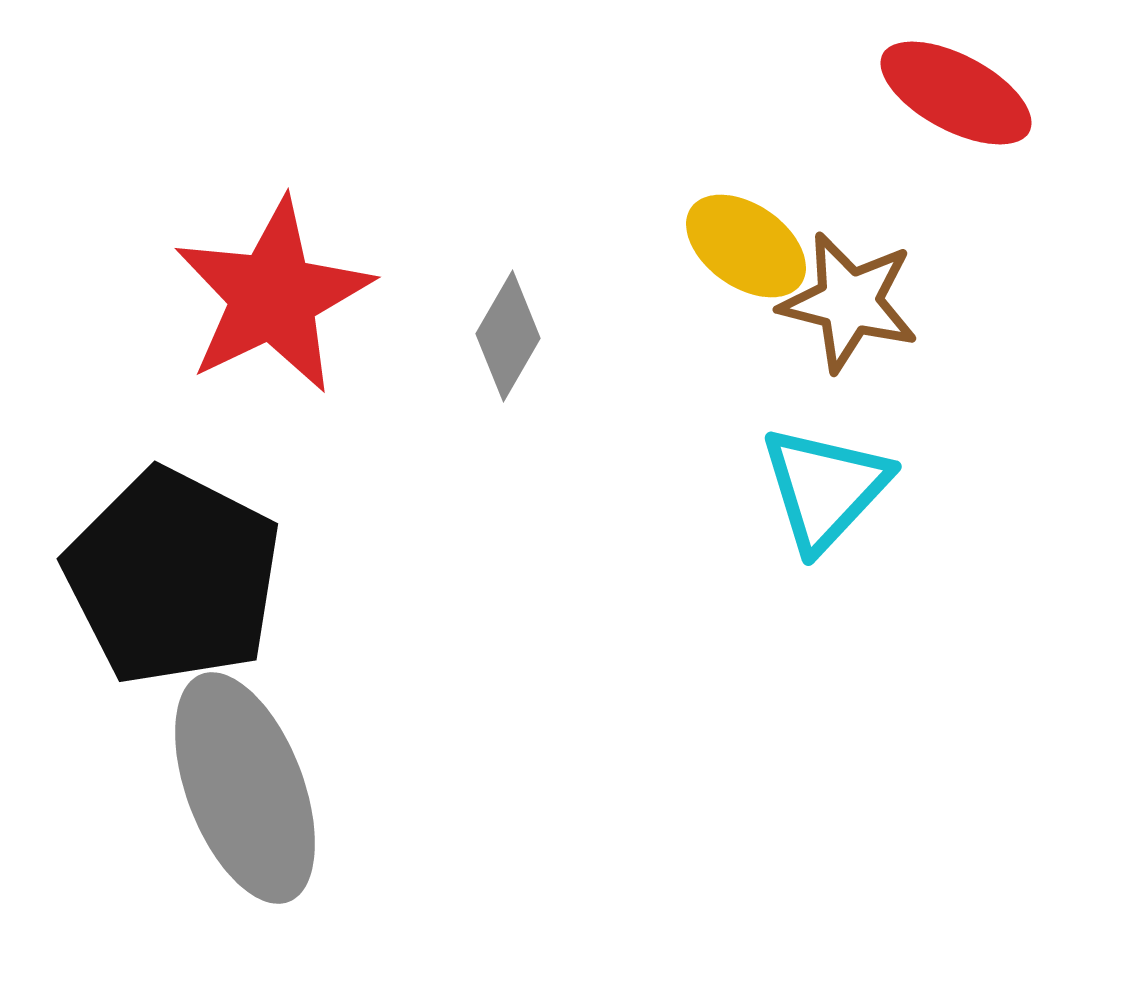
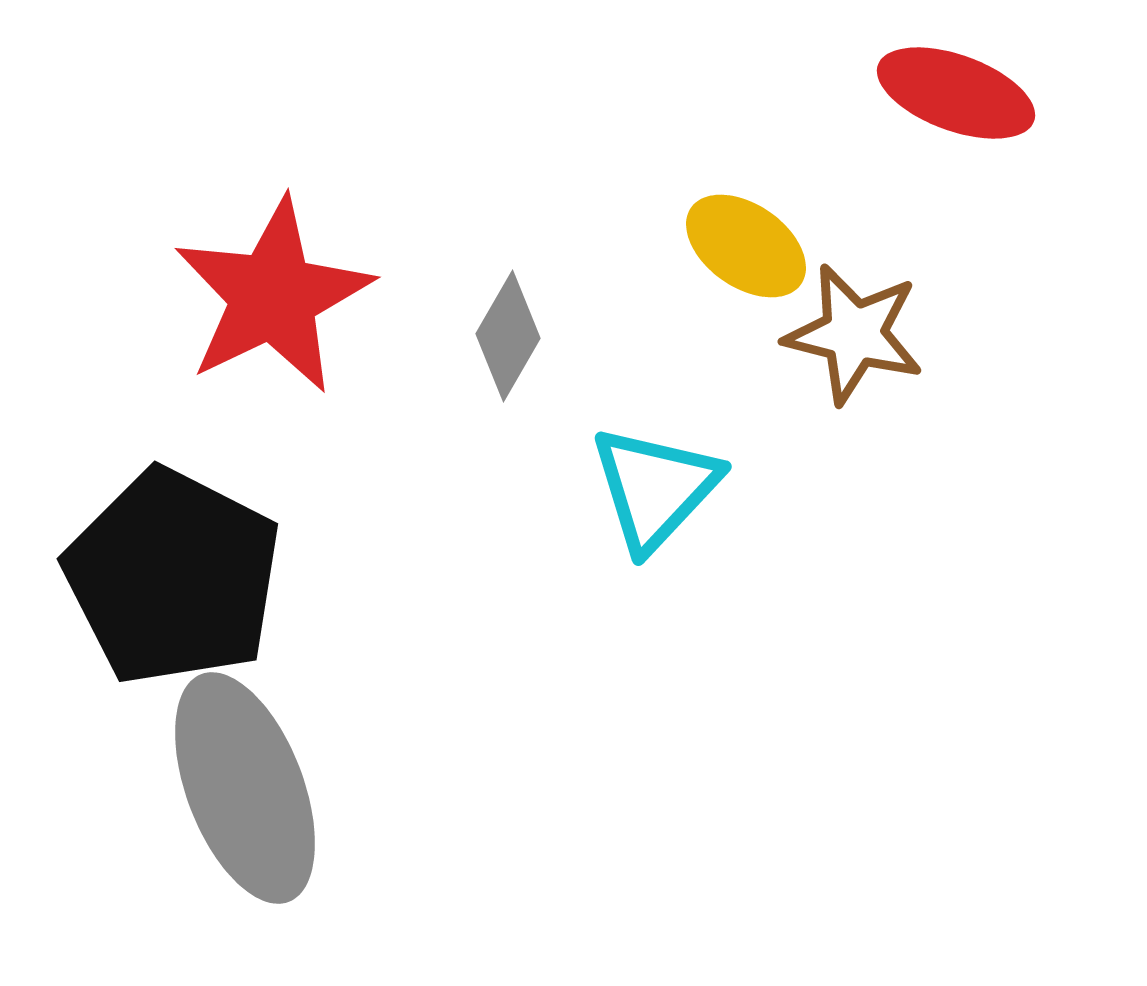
red ellipse: rotated 8 degrees counterclockwise
brown star: moved 5 px right, 32 px down
cyan triangle: moved 170 px left
